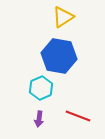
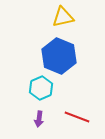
yellow triangle: rotated 20 degrees clockwise
blue hexagon: rotated 12 degrees clockwise
red line: moved 1 px left, 1 px down
